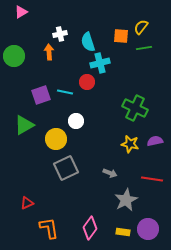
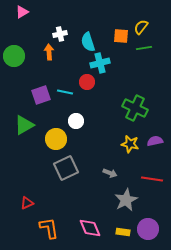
pink triangle: moved 1 px right
pink diamond: rotated 60 degrees counterclockwise
